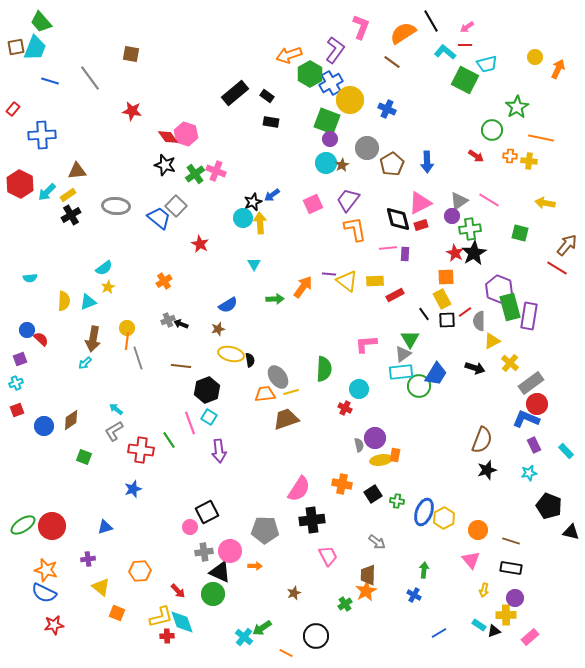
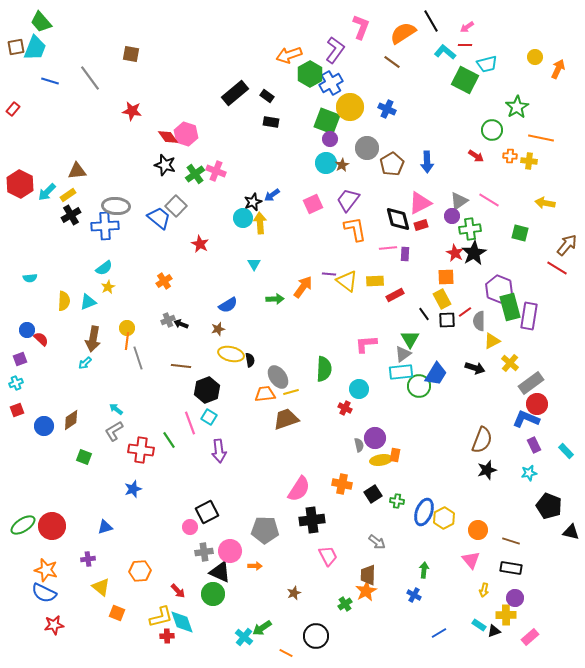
yellow circle at (350, 100): moved 7 px down
blue cross at (42, 135): moved 63 px right, 91 px down
